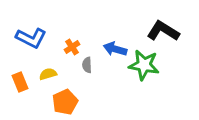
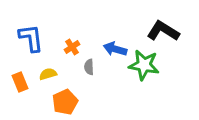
blue L-shape: rotated 124 degrees counterclockwise
gray semicircle: moved 2 px right, 2 px down
